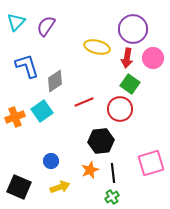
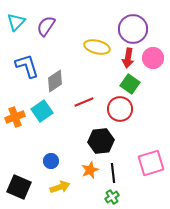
red arrow: moved 1 px right
